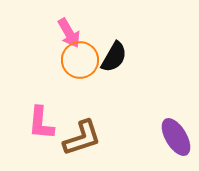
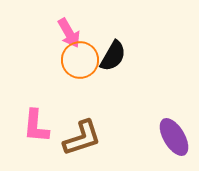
black semicircle: moved 1 px left, 1 px up
pink L-shape: moved 5 px left, 3 px down
purple ellipse: moved 2 px left
